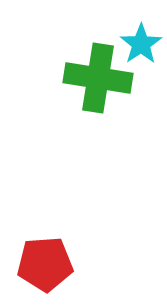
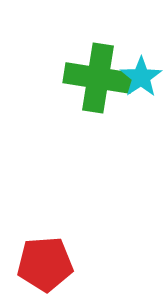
cyan star: moved 33 px down
